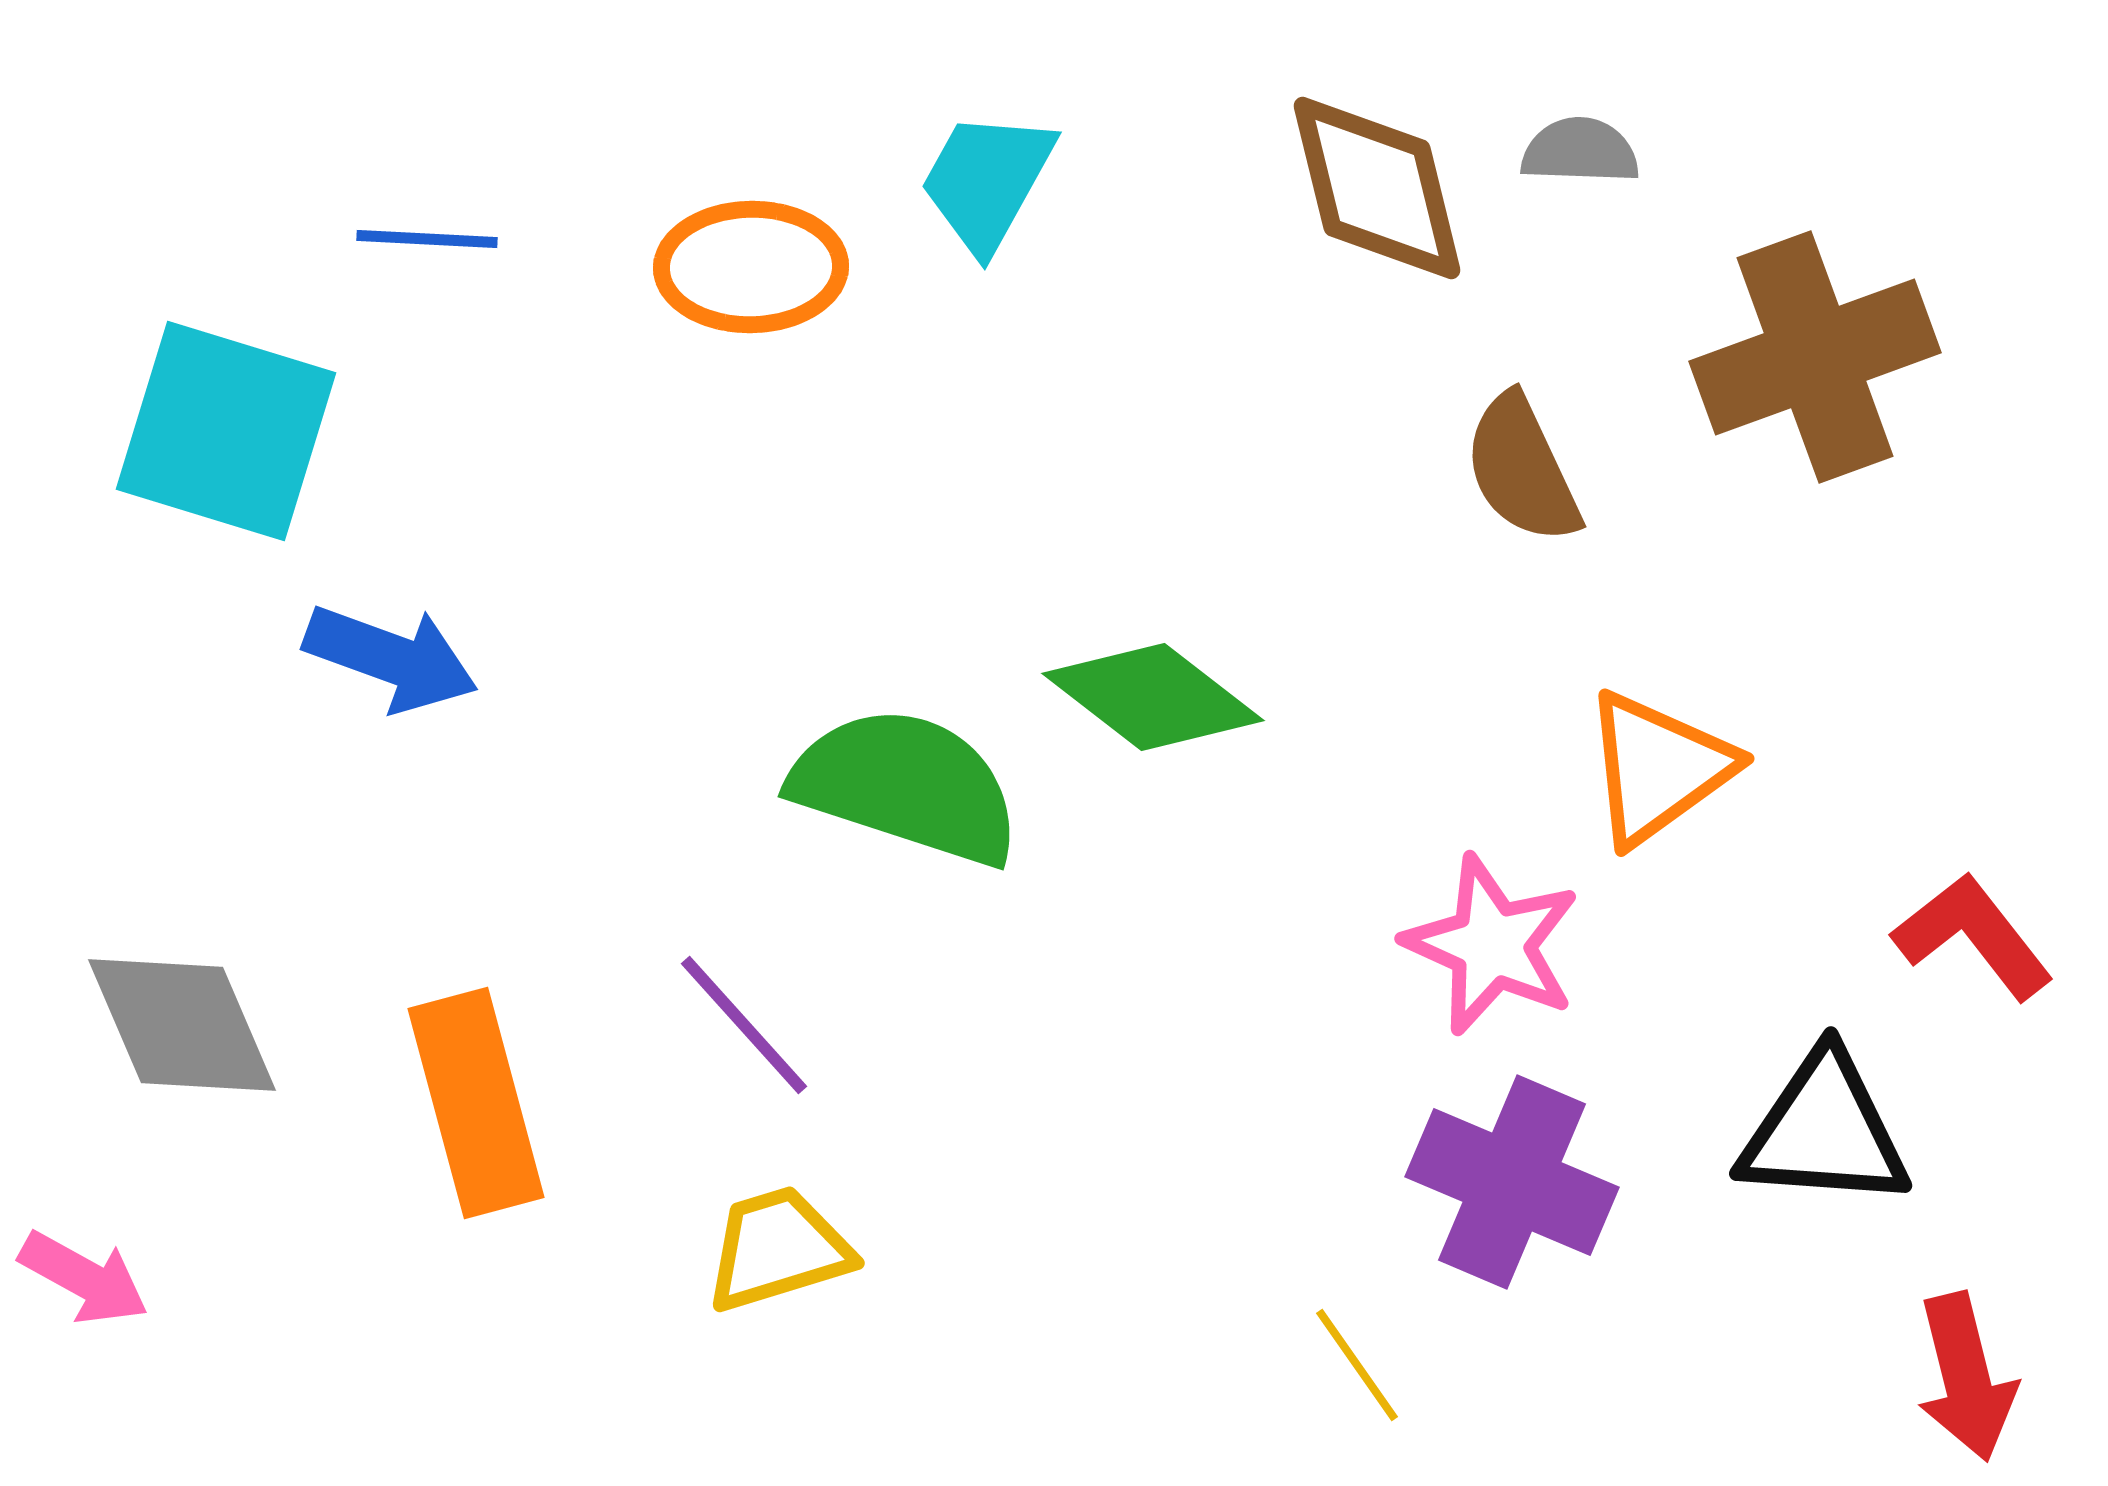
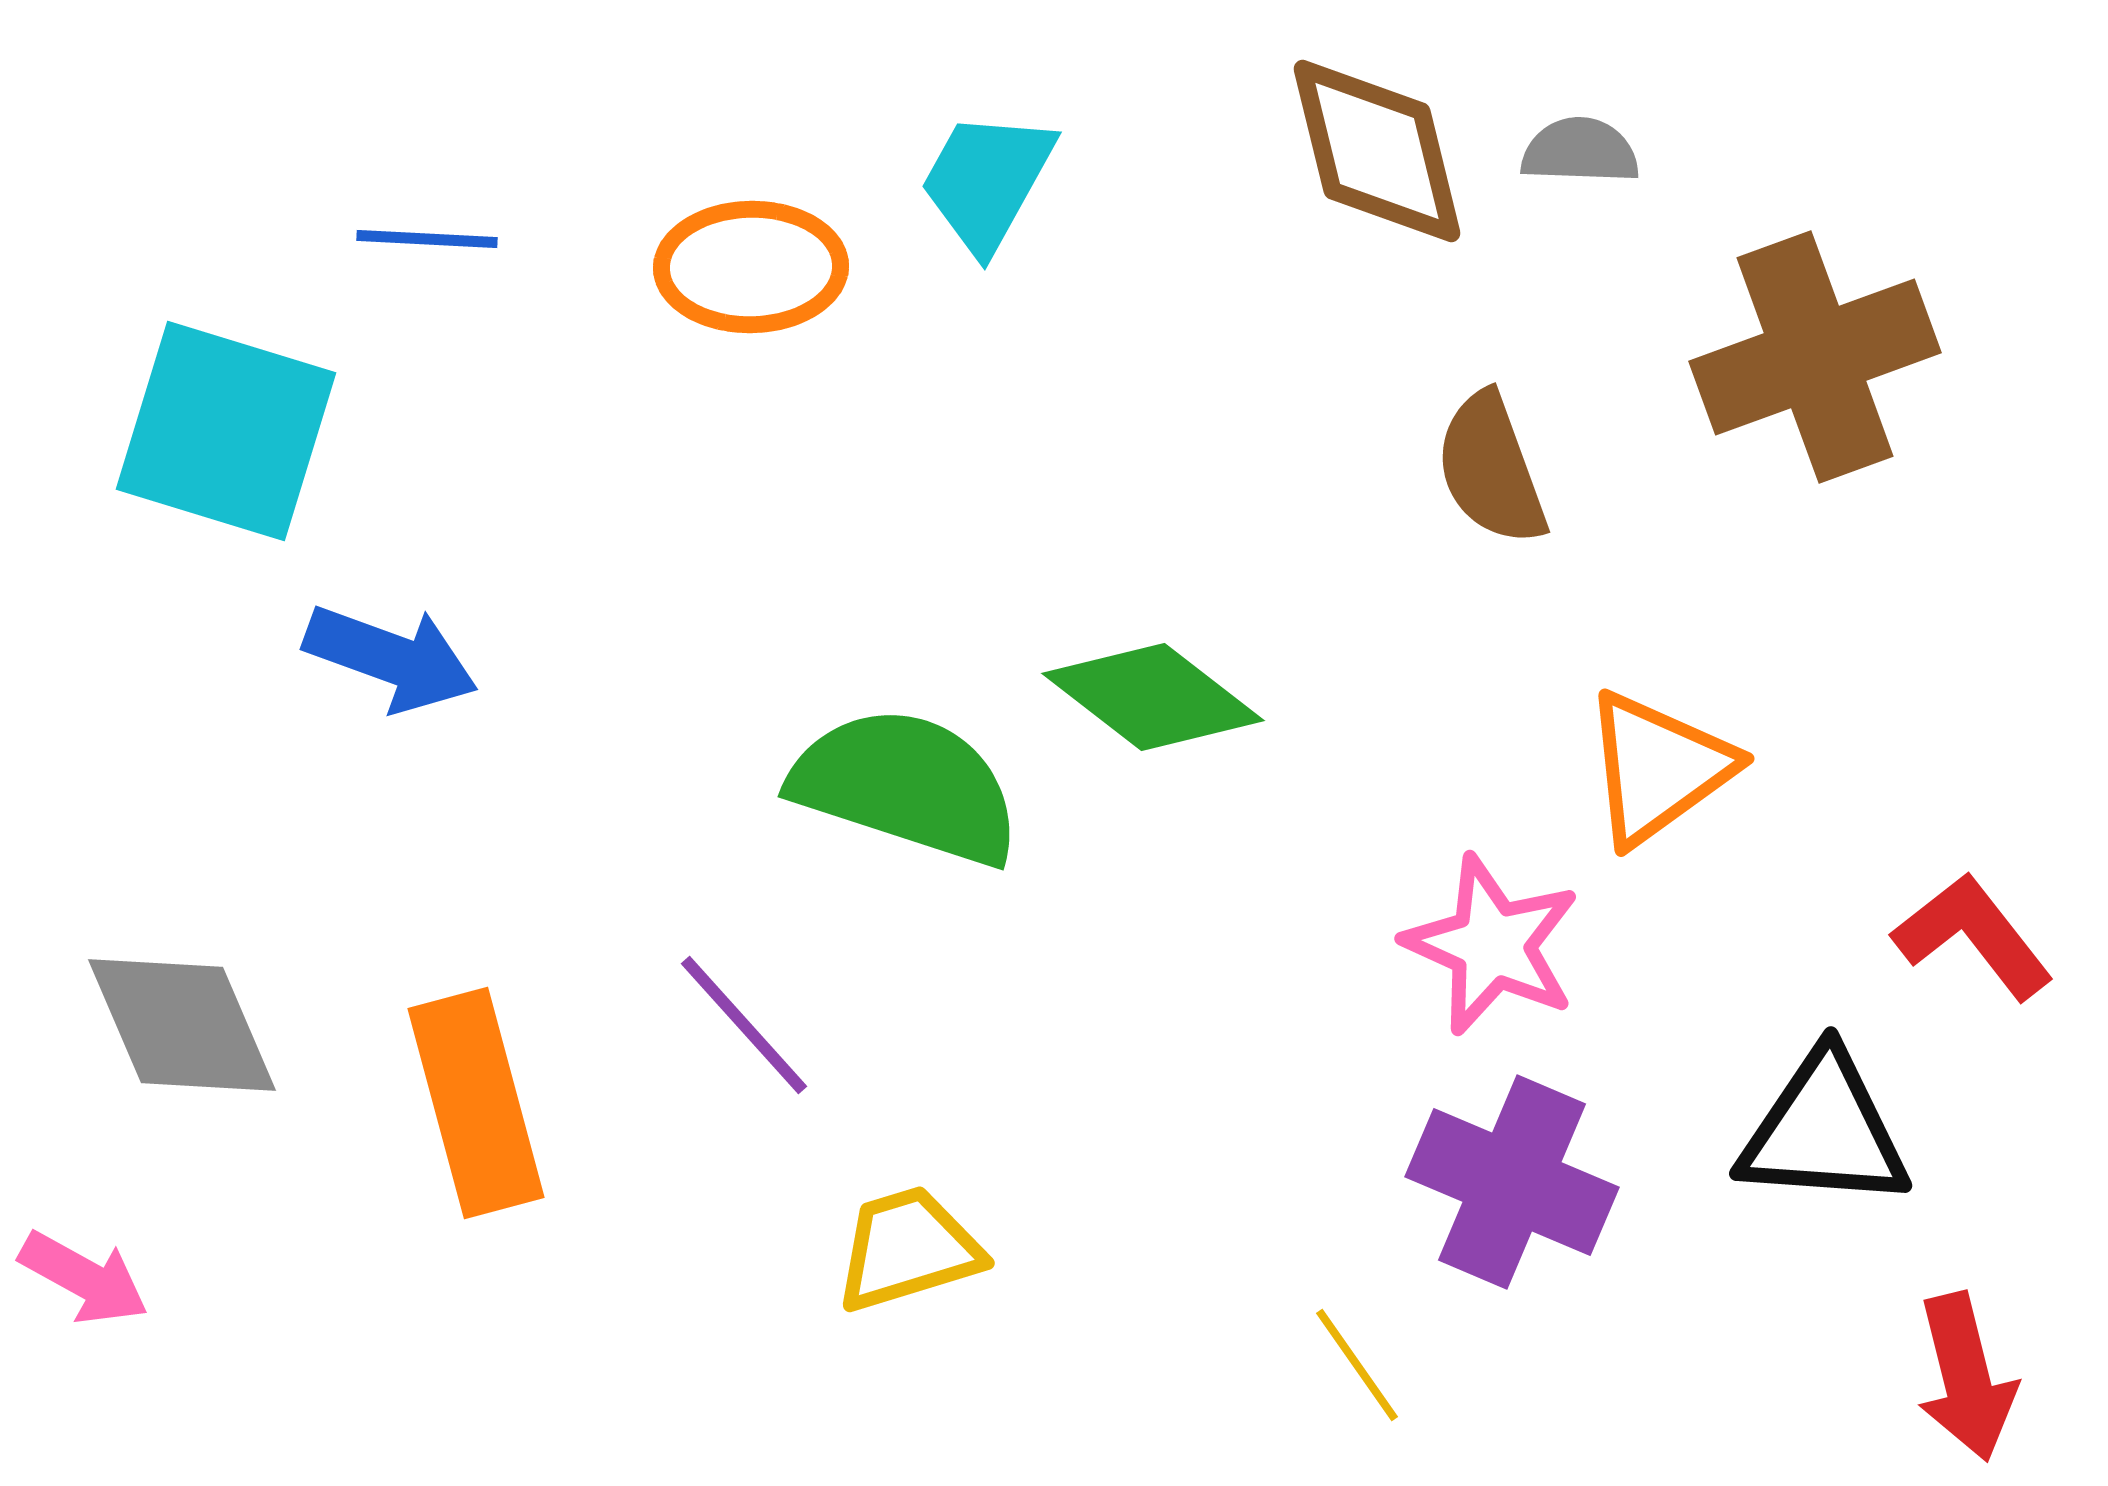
brown diamond: moved 37 px up
brown semicircle: moved 31 px left; rotated 5 degrees clockwise
yellow trapezoid: moved 130 px right
